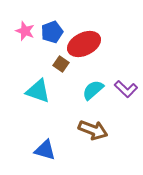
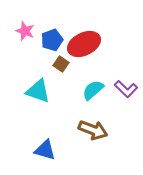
blue pentagon: moved 8 px down
